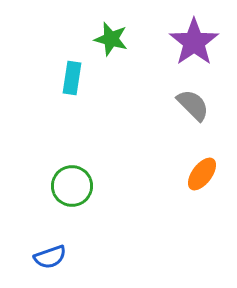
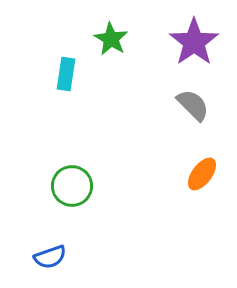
green star: rotated 16 degrees clockwise
cyan rectangle: moved 6 px left, 4 px up
